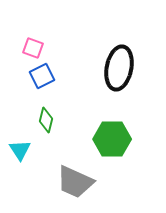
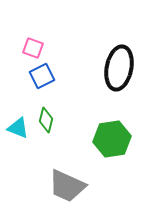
green hexagon: rotated 9 degrees counterclockwise
cyan triangle: moved 2 px left, 22 px up; rotated 35 degrees counterclockwise
gray trapezoid: moved 8 px left, 4 px down
